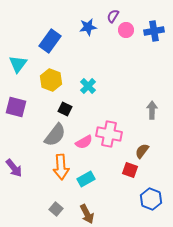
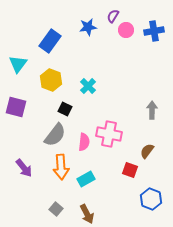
pink semicircle: rotated 54 degrees counterclockwise
brown semicircle: moved 5 px right
purple arrow: moved 10 px right
